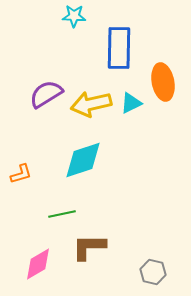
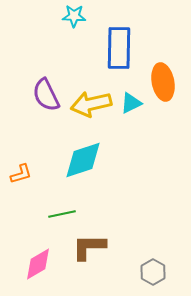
purple semicircle: moved 1 px down; rotated 84 degrees counterclockwise
gray hexagon: rotated 15 degrees clockwise
